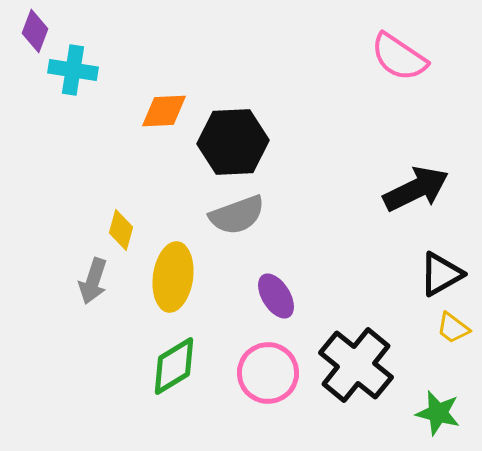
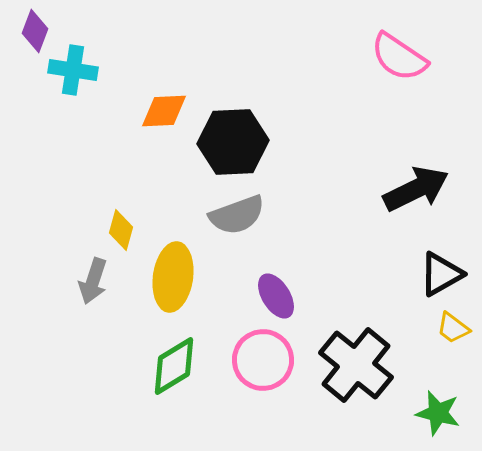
pink circle: moved 5 px left, 13 px up
